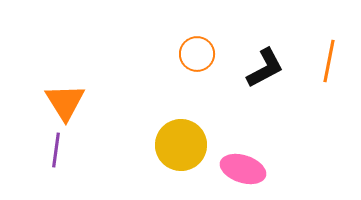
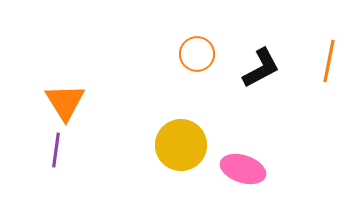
black L-shape: moved 4 px left
